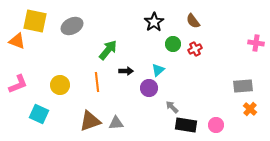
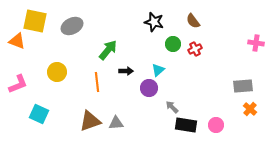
black star: rotated 24 degrees counterclockwise
yellow circle: moved 3 px left, 13 px up
